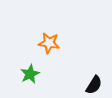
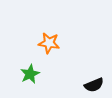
black semicircle: rotated 36 degrees clockwise
